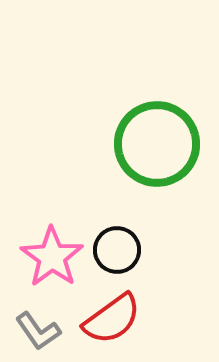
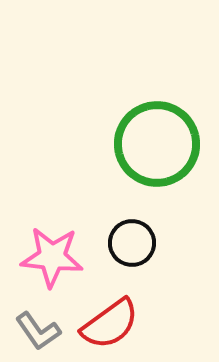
black circle: moved 15 px right, 7 px up
pink star: rotated 30 degrees counterclockwise
red semicircle: moved 2 px left, 5 px down
